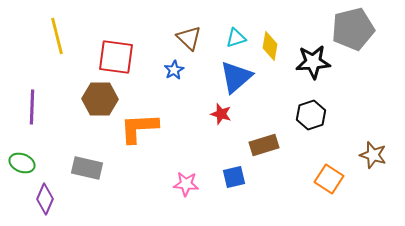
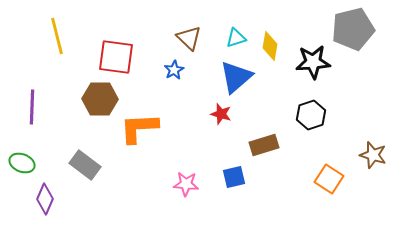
gray rectangle: moved 2 px left, 3 px up; rotated 24 degrees clockwise
